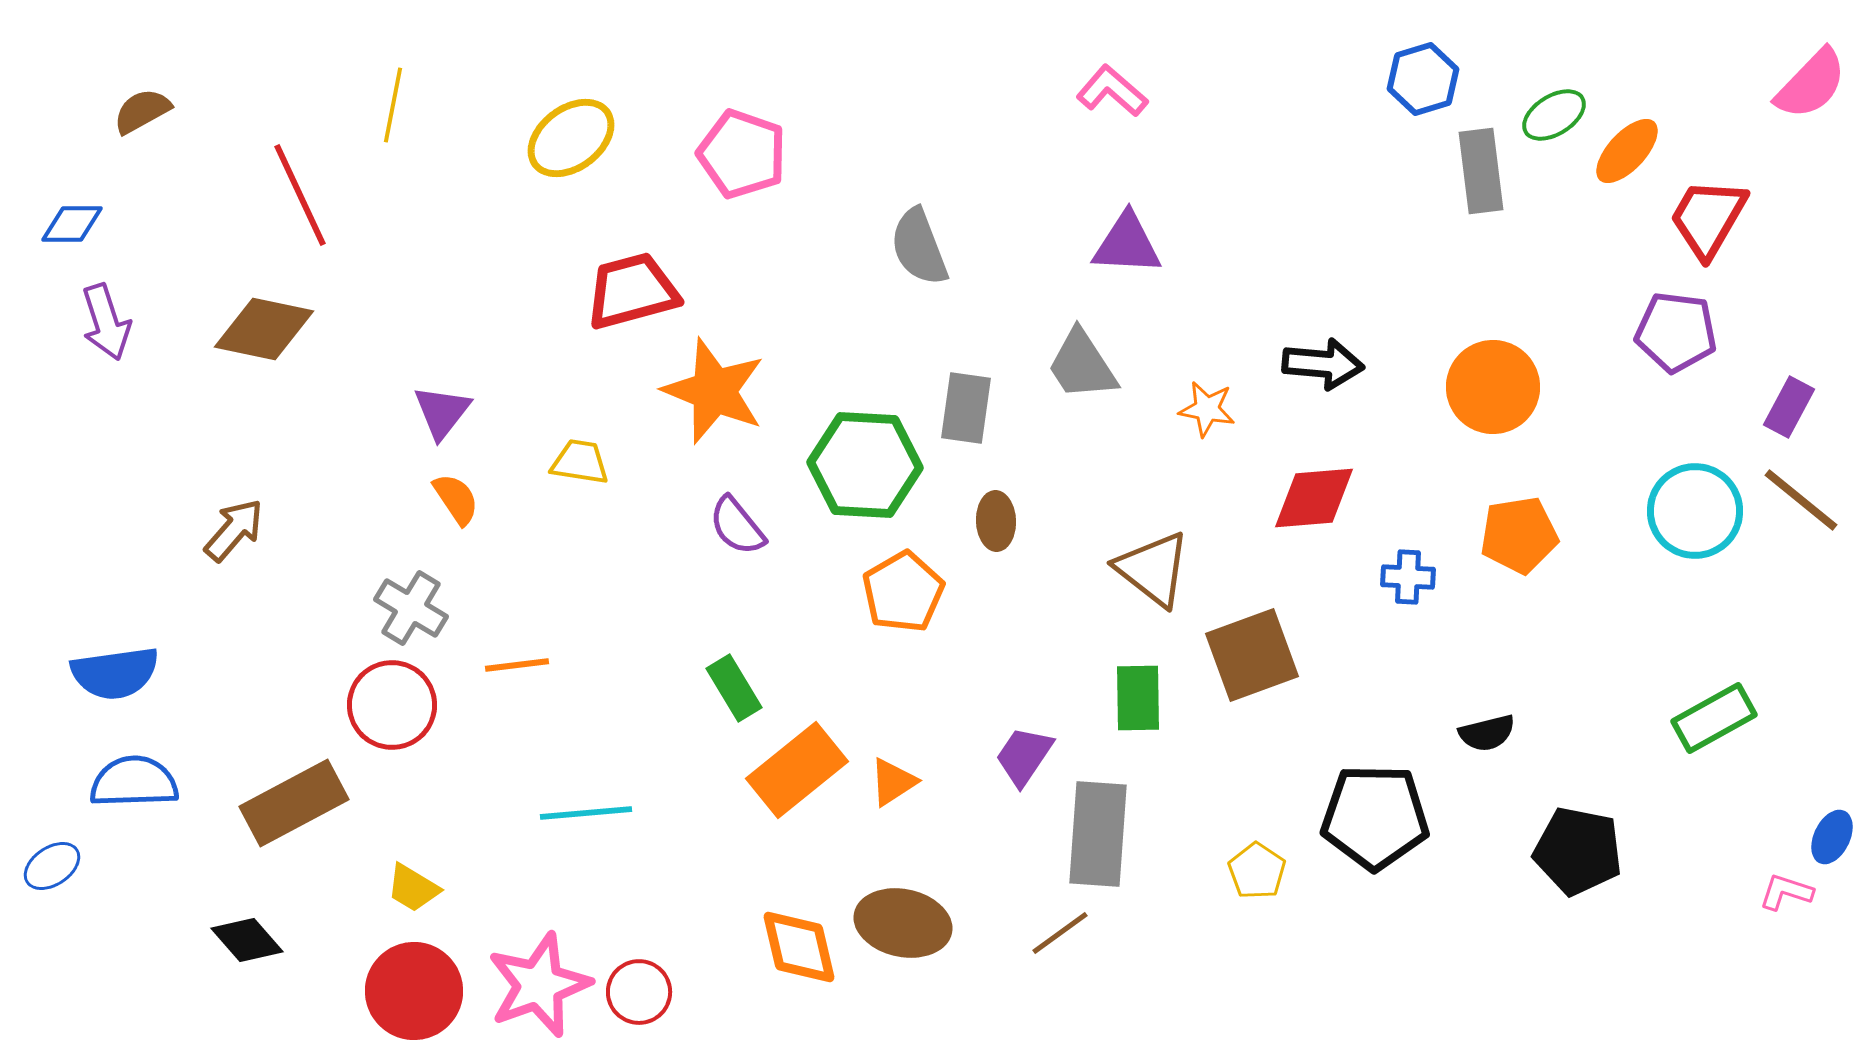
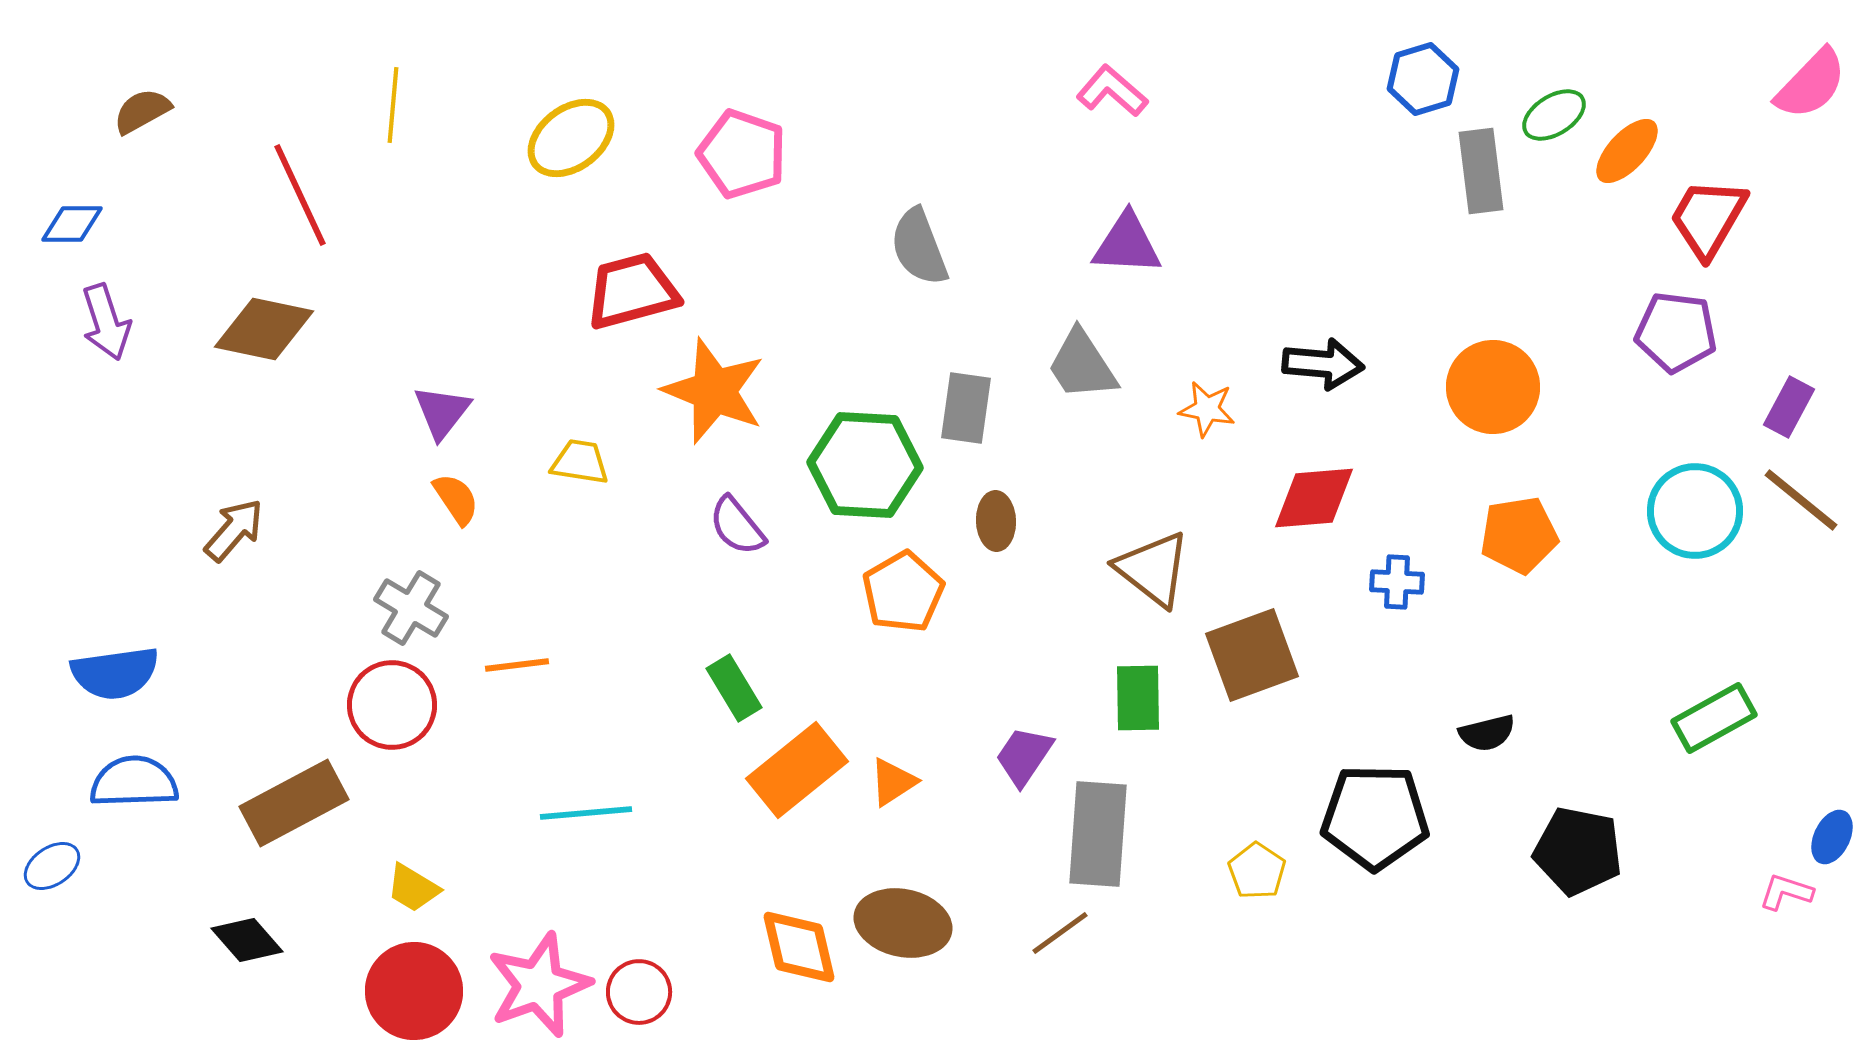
yellow line at (393, 105): rotated 6 degrees counterclockwise
blue cross at (1408, 577): moved 11 px left, 5 px down
